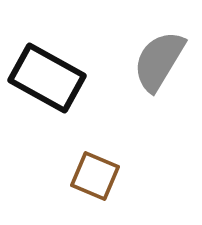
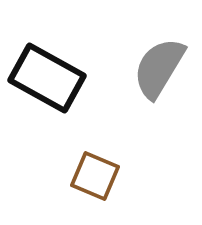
gray semicircle: moved 7 px down
